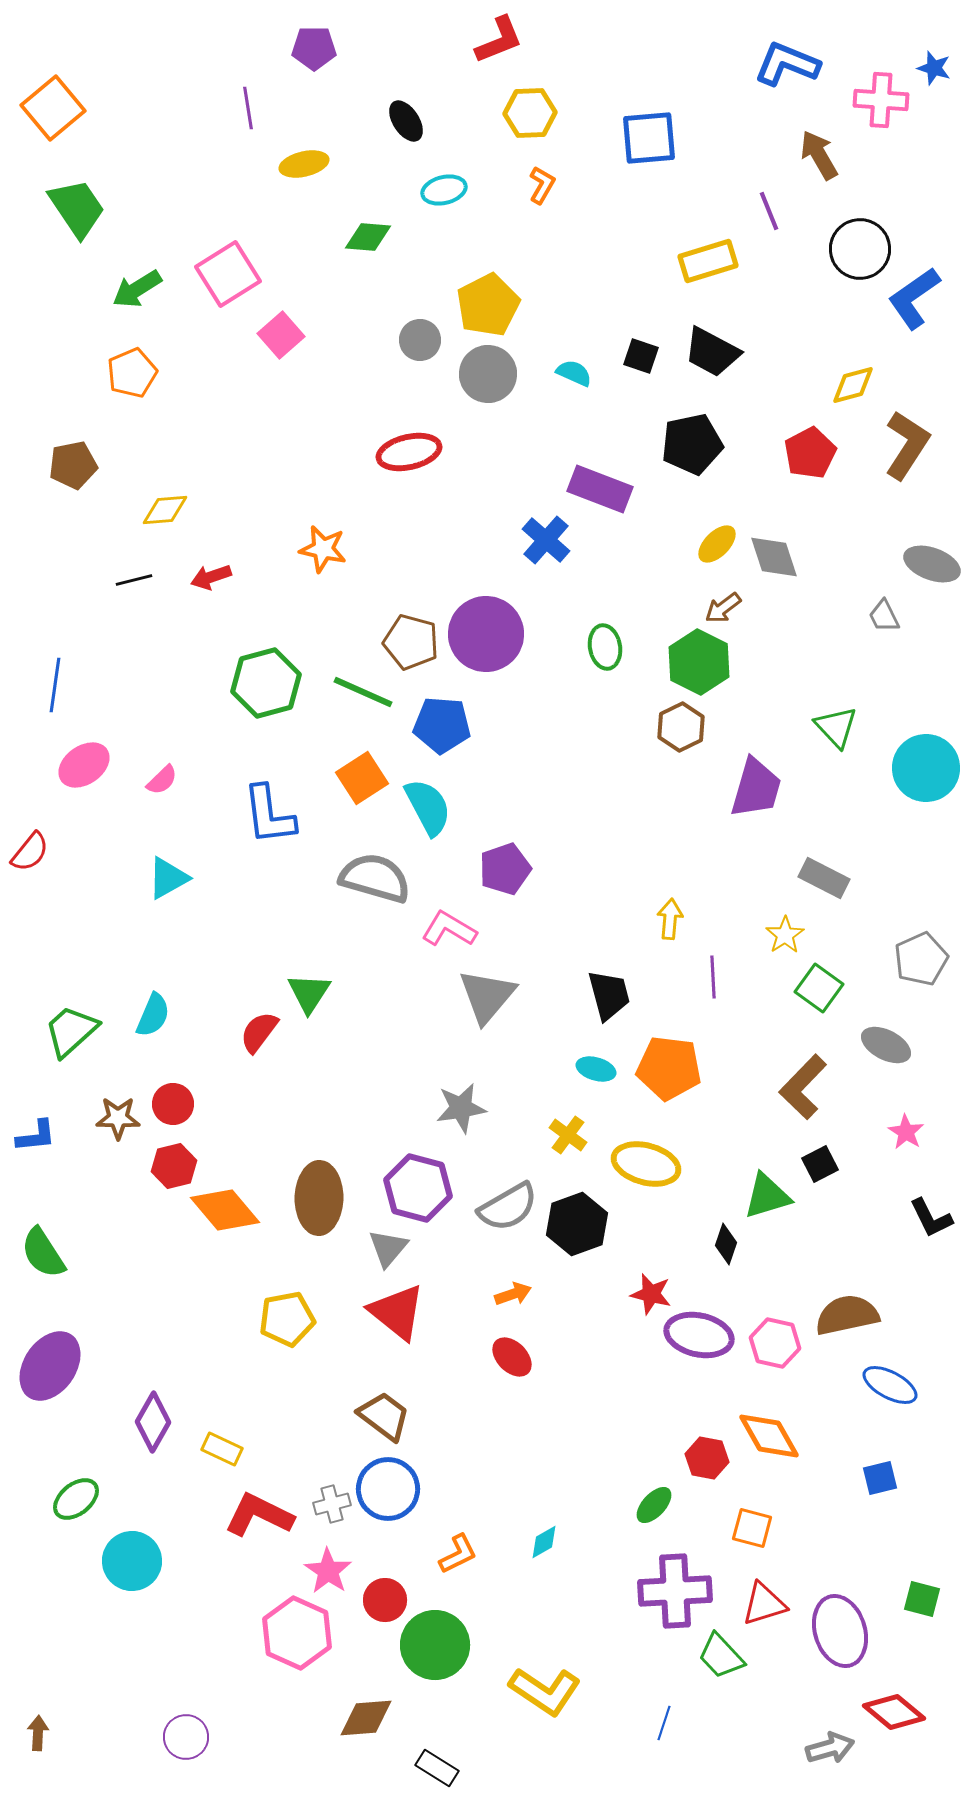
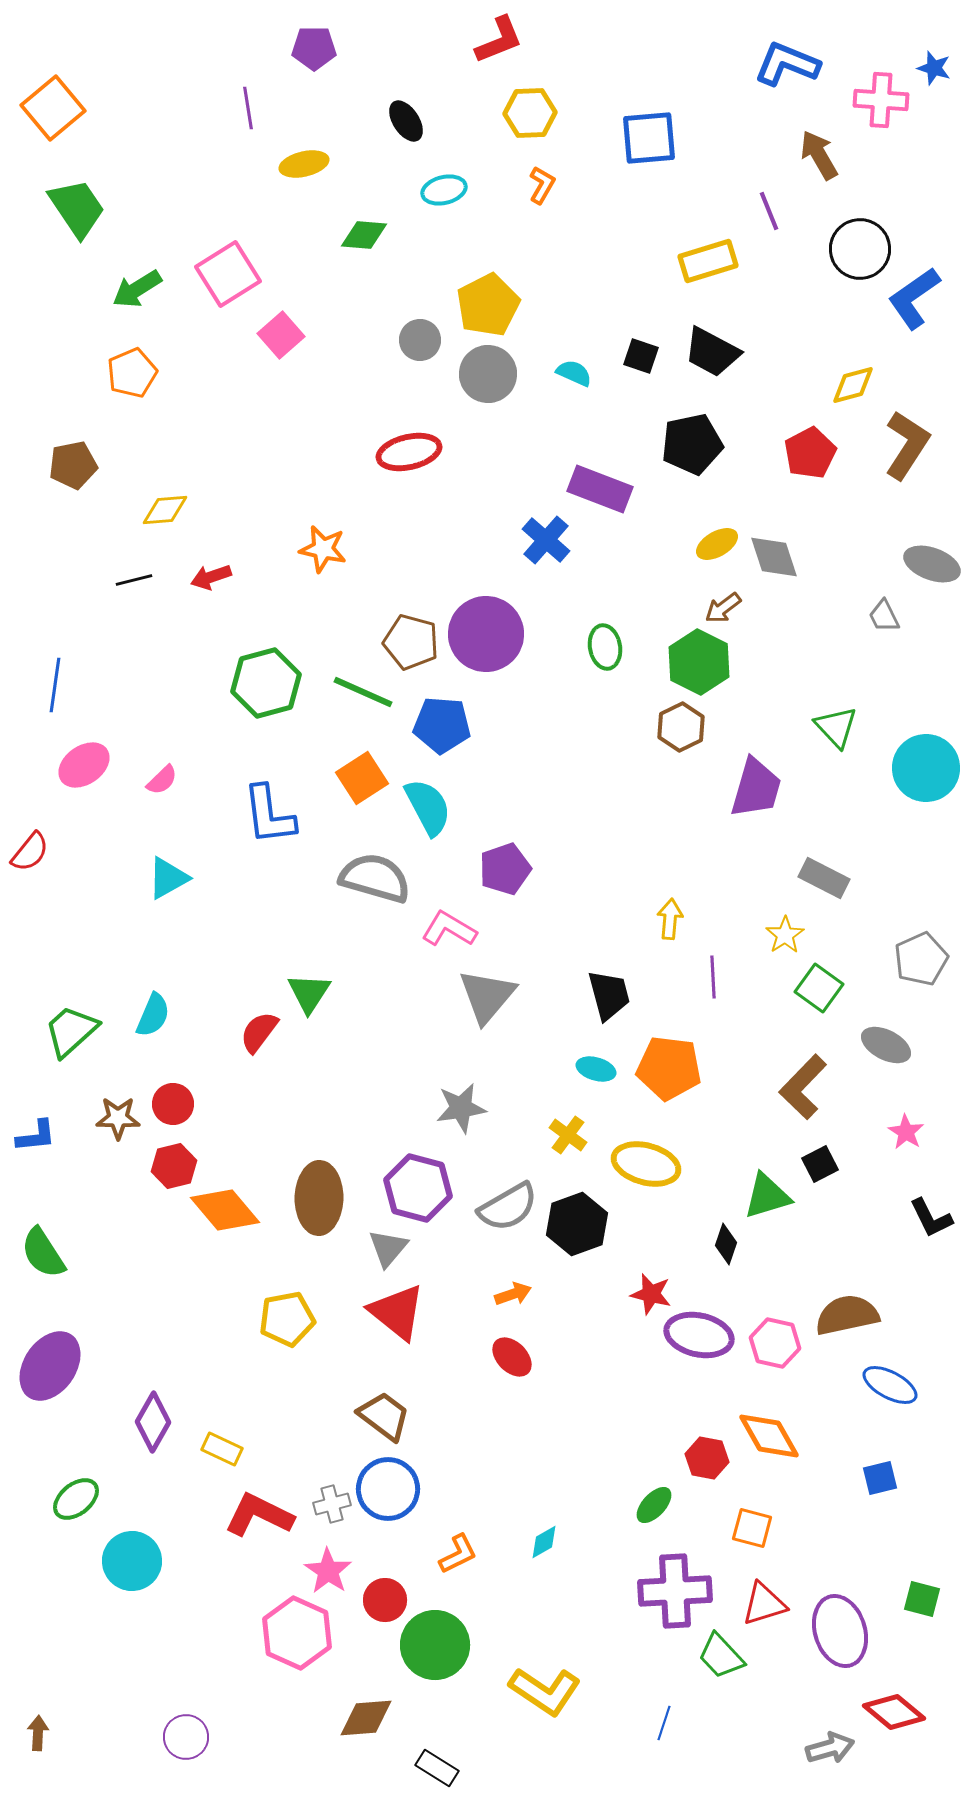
green diamond at (368, 237): moved 4 px left, 2 px up
yellow ellipse at (717, 544): rotated 15 degrees clockwise
